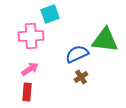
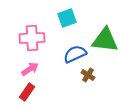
cyan square: moved 17 px right, 4 px down
pink cross: moved 1 px right, 2 px down
blue semicircle: moved 2 px left
brown cross: moved 7 px right, 2 px up; rotated 24 degrees counterclockwise
red rectangle: rotated 30 degrees clockwise
